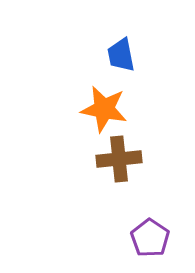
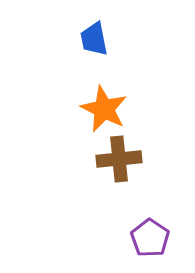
blue trapezoid: moved 27 px left, 16 px up
orange star: rotated 15 degrees clockwise
